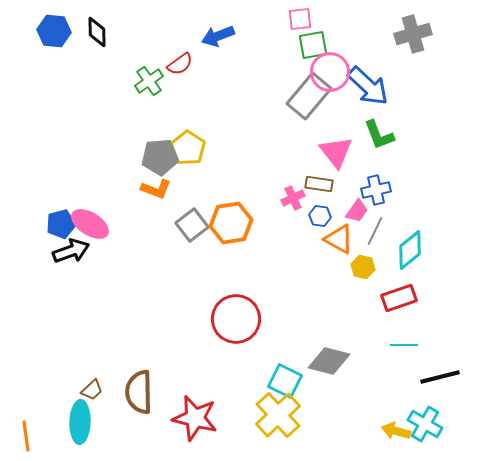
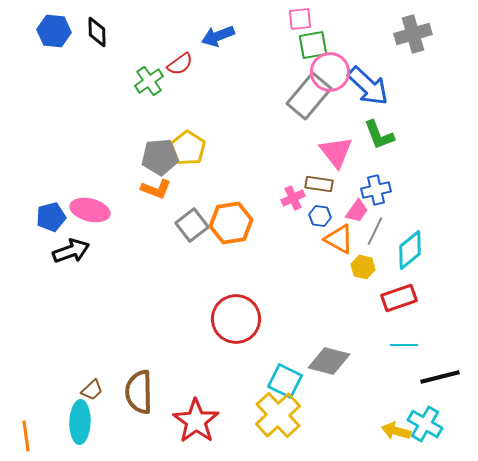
blue pentagon at (61, 224): moved 10 px left, 7 px up
pink ellipse at (90, 224): moved 14 px up; rotated 18 degrees counterclockwise
red star at (195, 418): moved 1 px right, 3 px down; rotated 21 degrees clockwise
